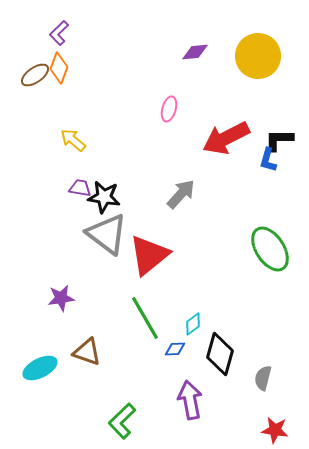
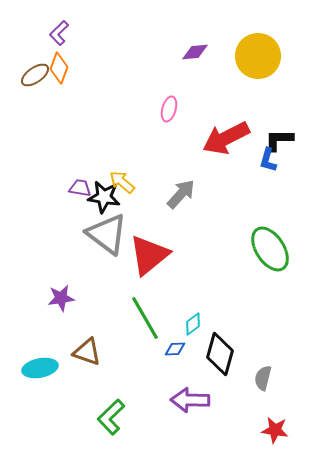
yellow arrow: moved 49 px right, 42 px down
cyan ellipse: rotated 16 degrees clockwise
purple arrow: rotated 78 degrees counterclockwise
green L-shape: moved 11 px left, 4 px up
